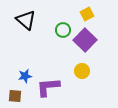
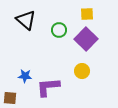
yellow square: rotated 24 degrees clockwise
green circle: moved 4 px left
purple square: moved 1 px right, 1 px up
blue star: rotated 16 degrees clockwise
brown square: moved 5 px left, 2 px down
